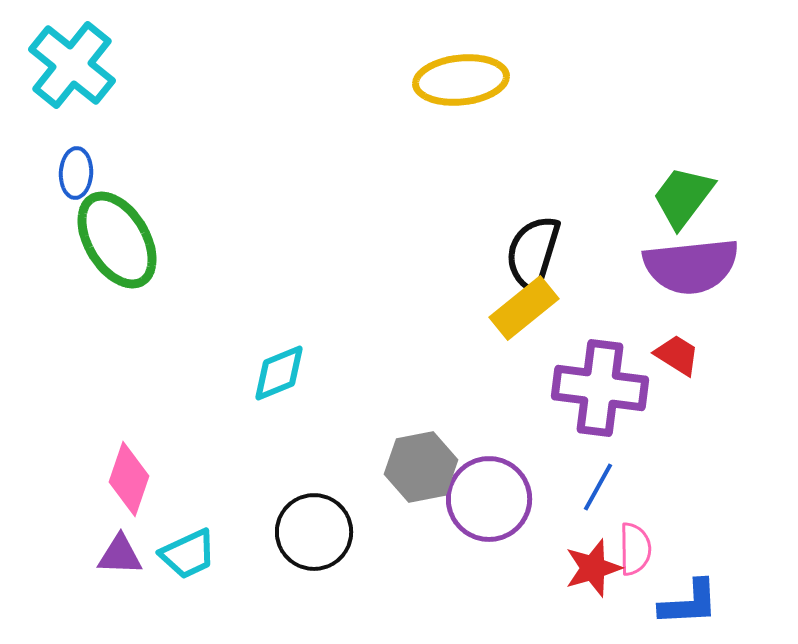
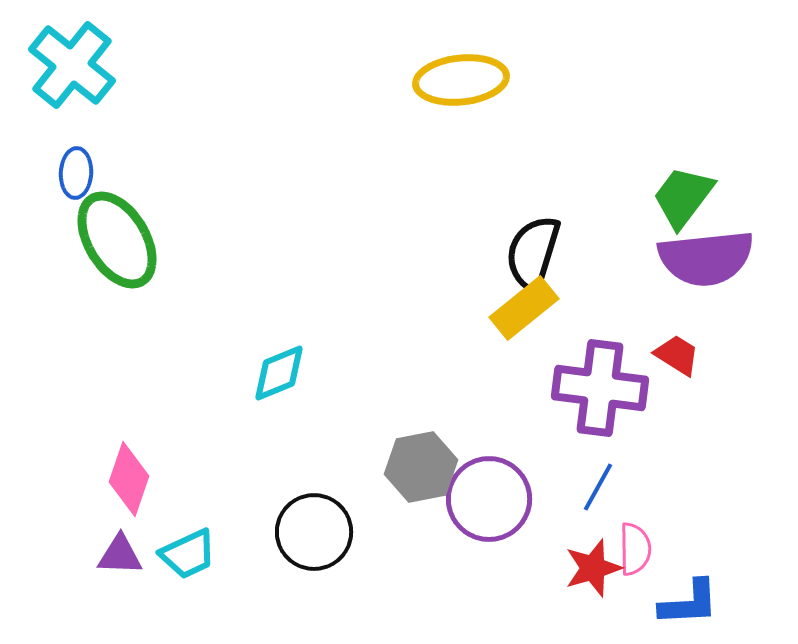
purple semicircle: moved 15 px right, 8 px up
